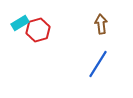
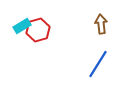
cyan rectangle: moved 2 px right, 3 px down
